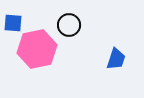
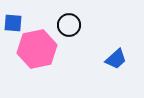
blue trapezoid: rotated 30 degrees clockwise
